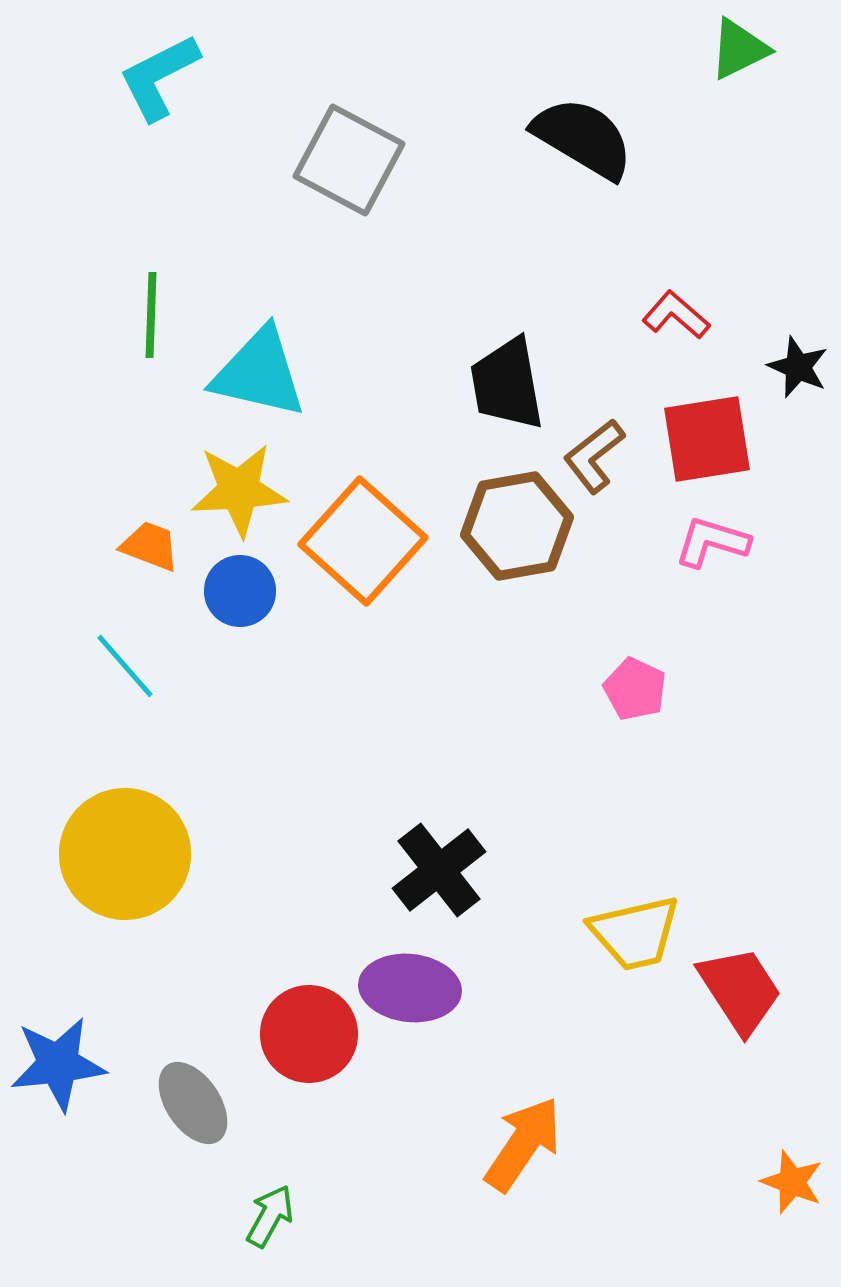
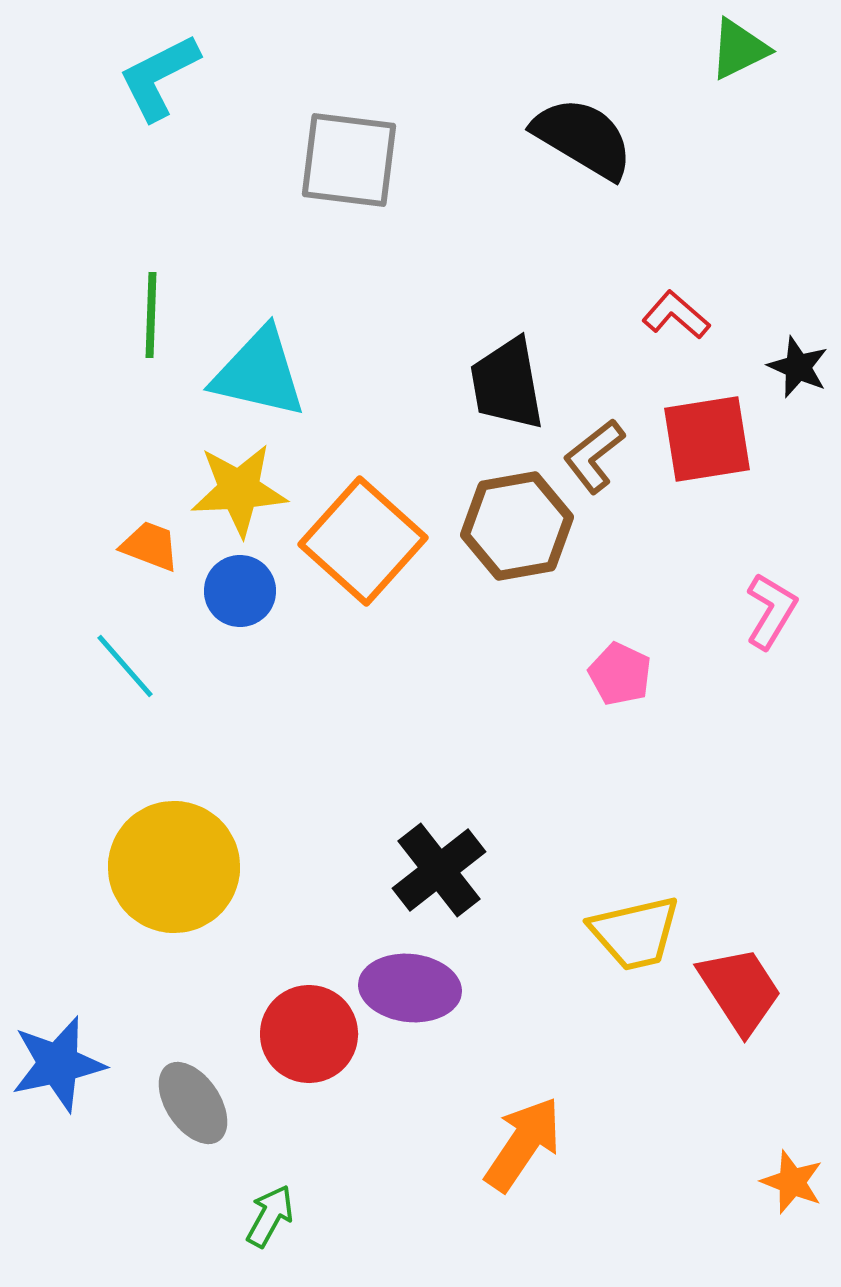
gray square: rotated 21 degrees counterclockwise
pink L-shape: moved 59 px right, 69 px down; rotated 104 degrees clockwise
pink pentagon: moved 15 px left, 15 px up
yellow circle: moved 49 px right, 13 px down
blue star: rotated 6 degrees counterclockwise
